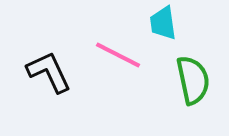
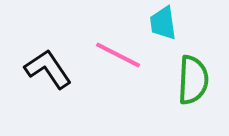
black L-shape: moved 1 px left, 3 px up; rotated 9 degrees counterclockwise
green semicircle: rotated 15 degrees clockwise
